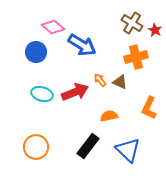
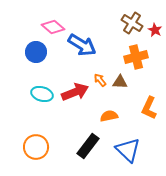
brown triangle: rotated 21 degrees counterclockwise
